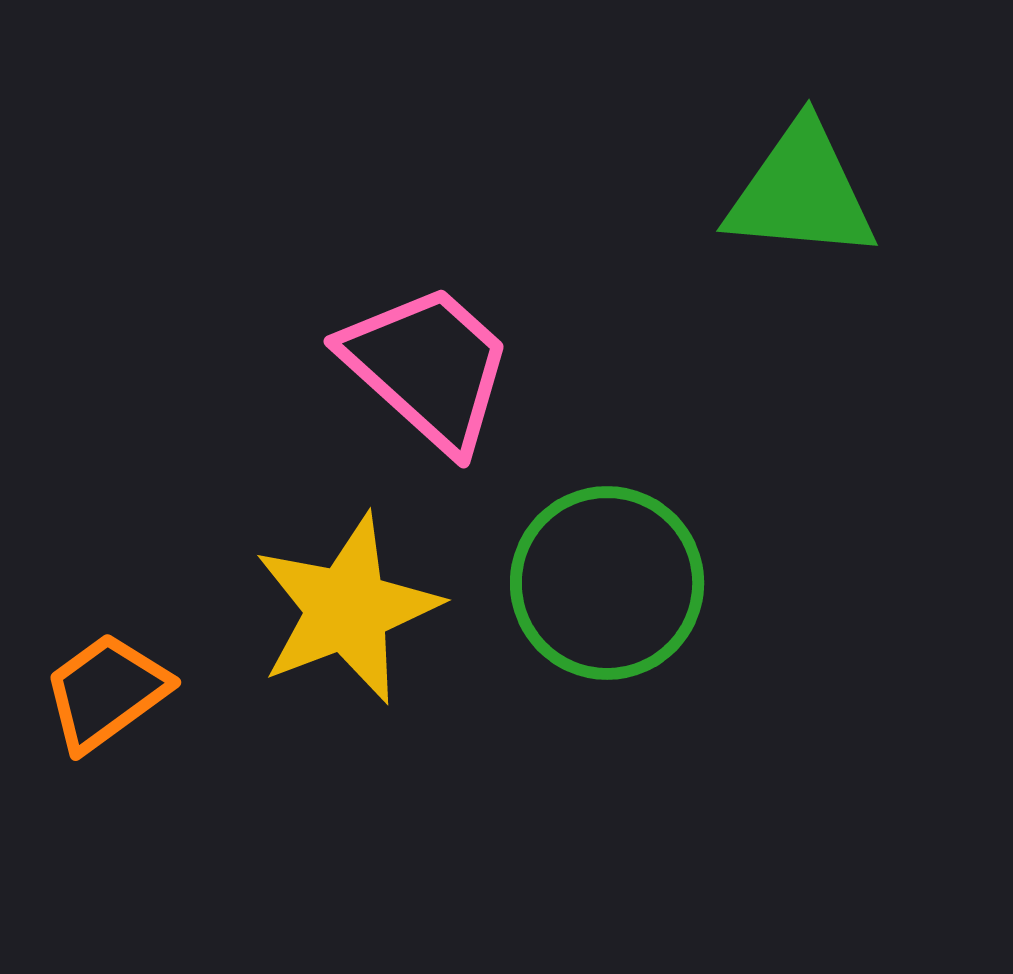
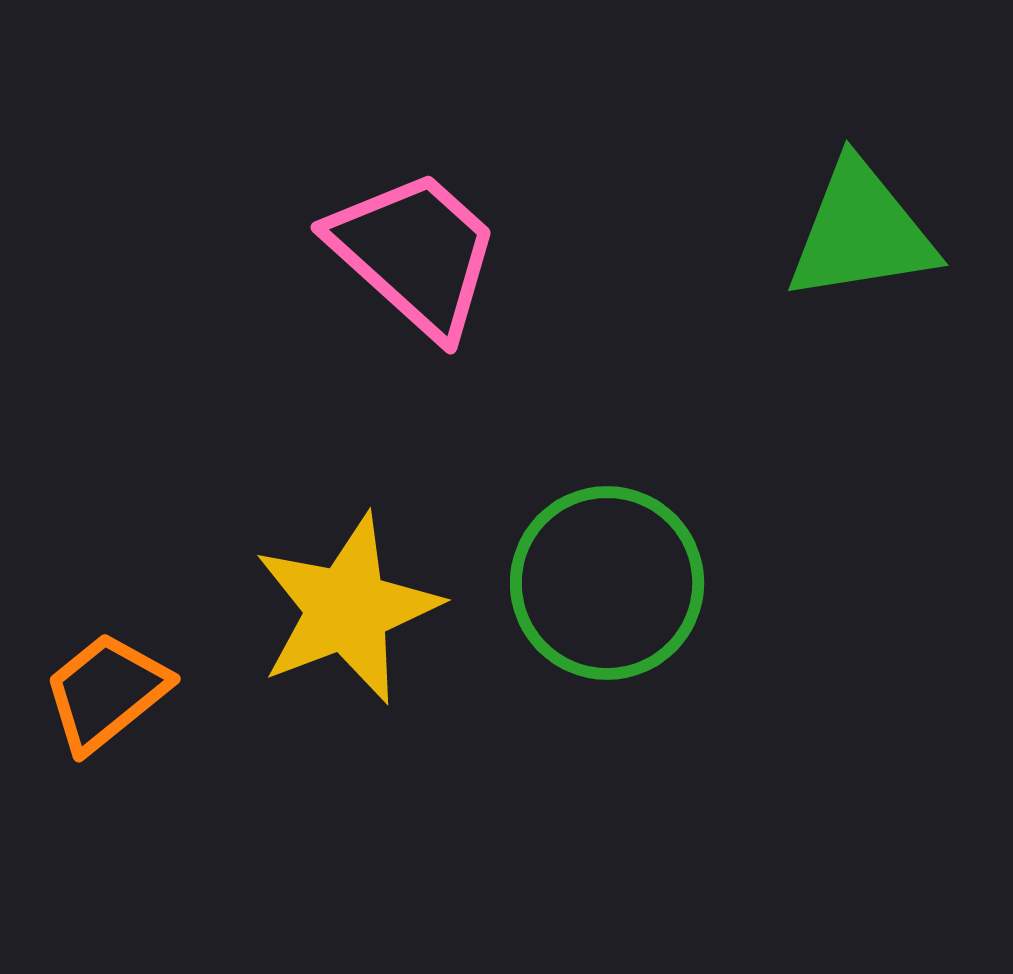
green triangle: moved 60 px right, 40 px down; rotated 14 degrees counterclockwise
pink trapezoid: moved 13 px left, 114 px up
orange trapezoid: rotated 3 degrees counterclockwise
